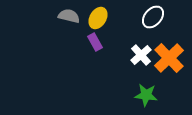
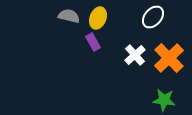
yellow ellipse: rotated 10 degrees counterclockwise
purple rectangle: moved 2 px left
white cross: moved 6 px left
green star: moved 18 px right, 5 px down
